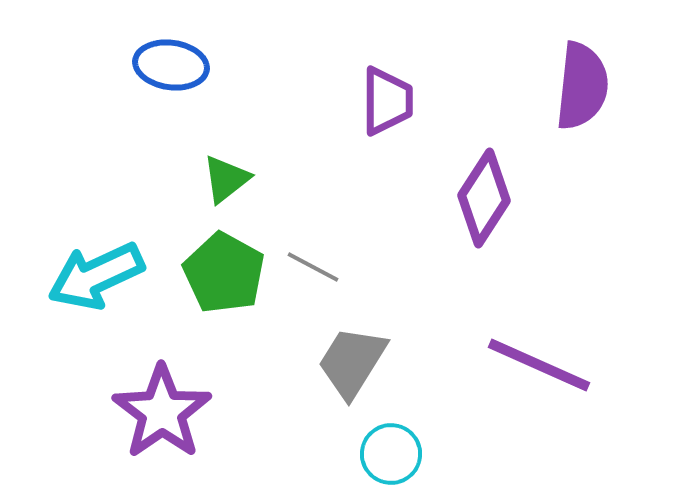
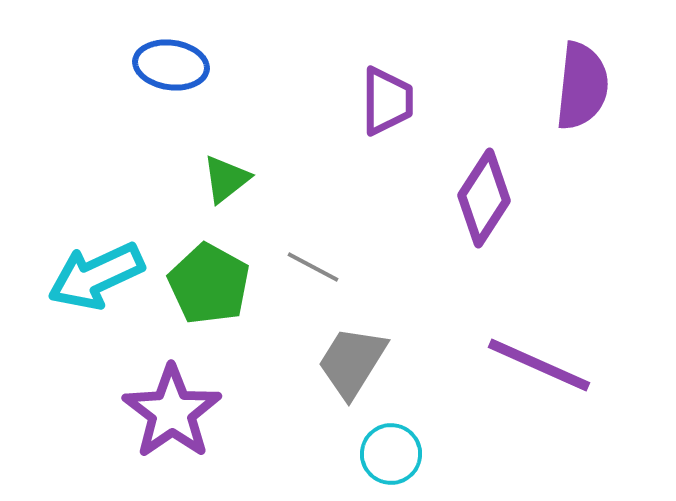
green pentagon: moved 15 px left, 11 px down
purple star: moved 10 px right
